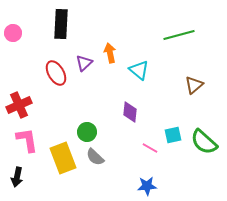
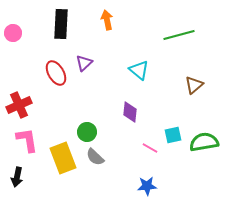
orange arrow: moved 3 px left, 33 px up
green semicircle: rotated 128 degrees clockwise
